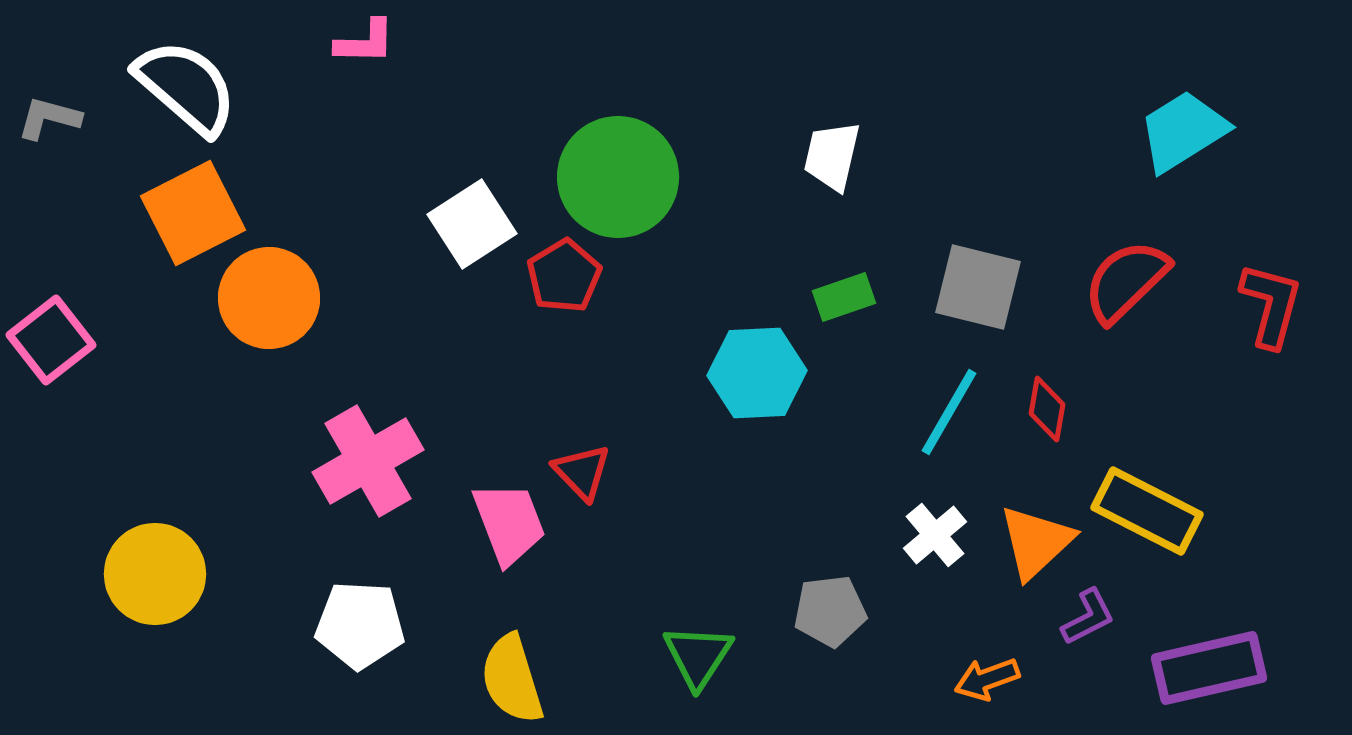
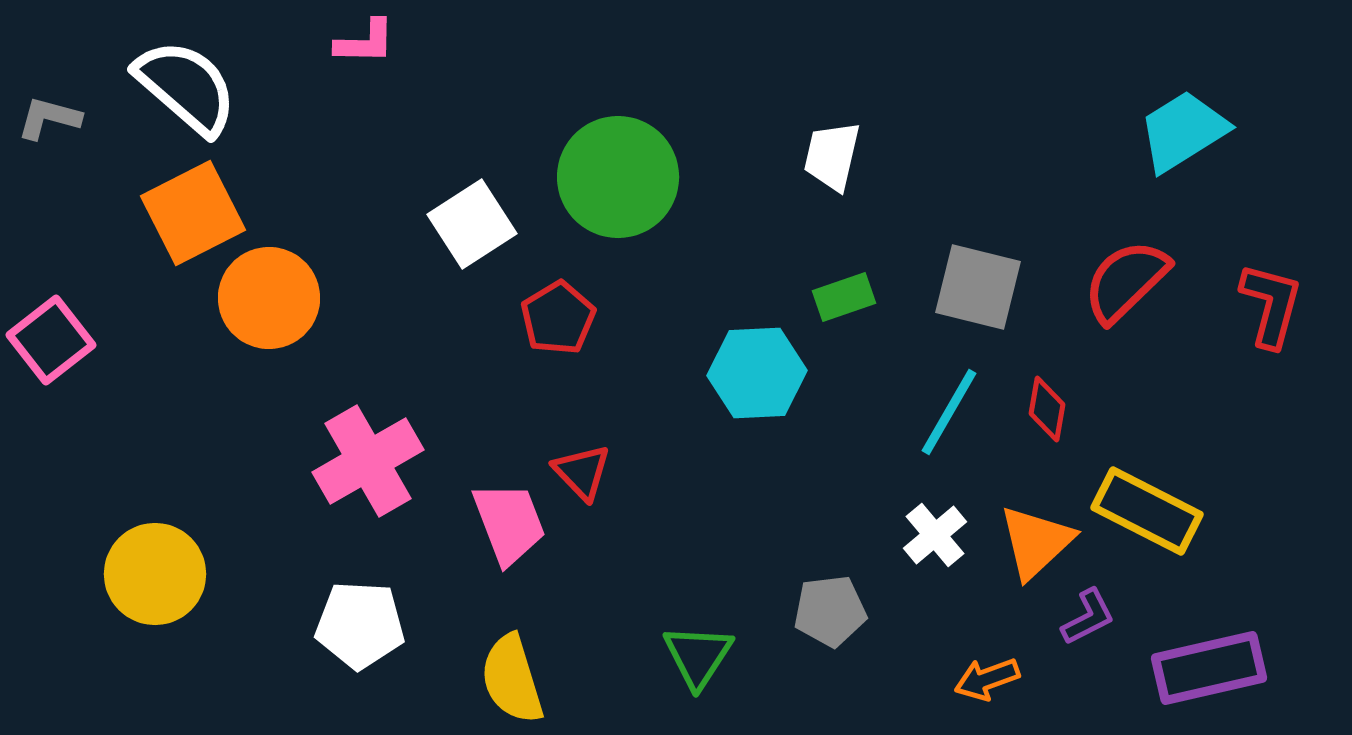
red pentagon: moved 6 px left, 42 px down
